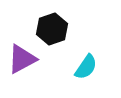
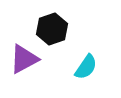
purple triangle: moved 2 px right
